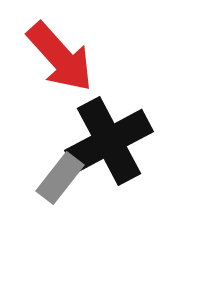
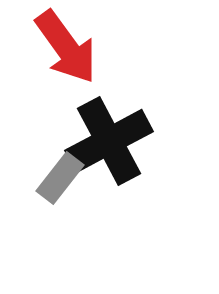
red arrow: moved 6 px right, 10 px up; rotated 6 degrees clockwise
